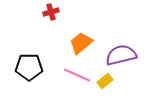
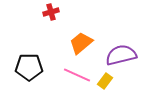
yellow rectangle: rotated 14 degrees counterclockwise
